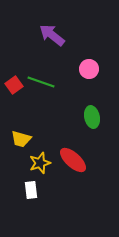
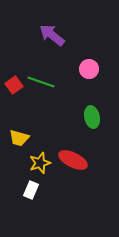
yellow trapezoid: moved 2 px left, 1 px up
red ellipse: rotated 16 degrees counterclockwise
white rectangle: rotated 30 degrees clockwise
